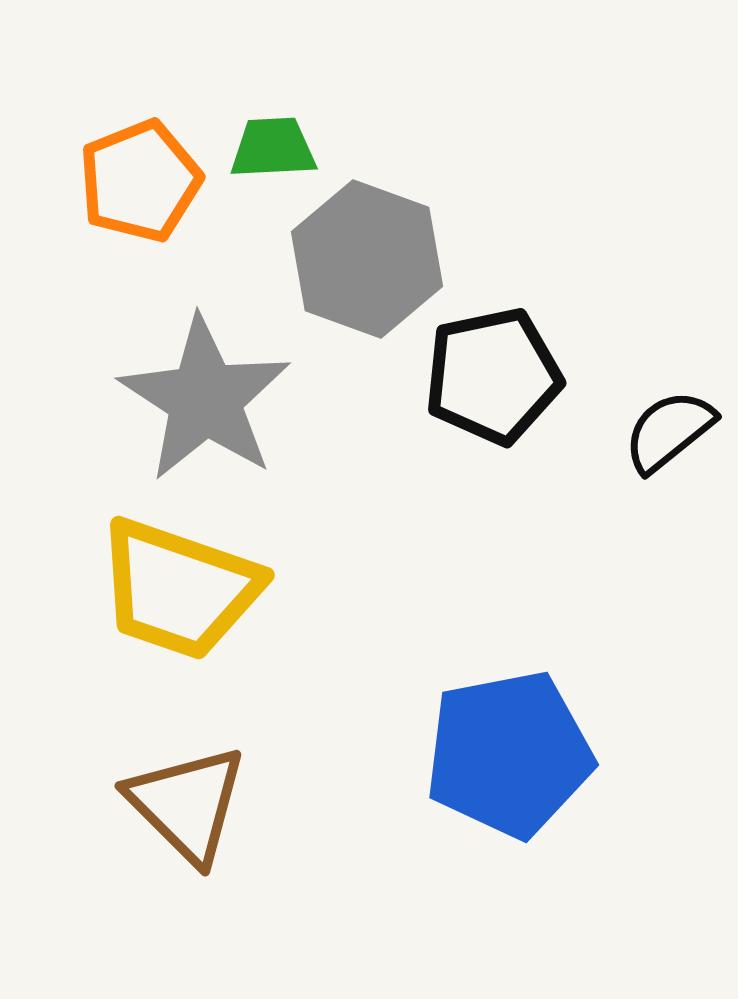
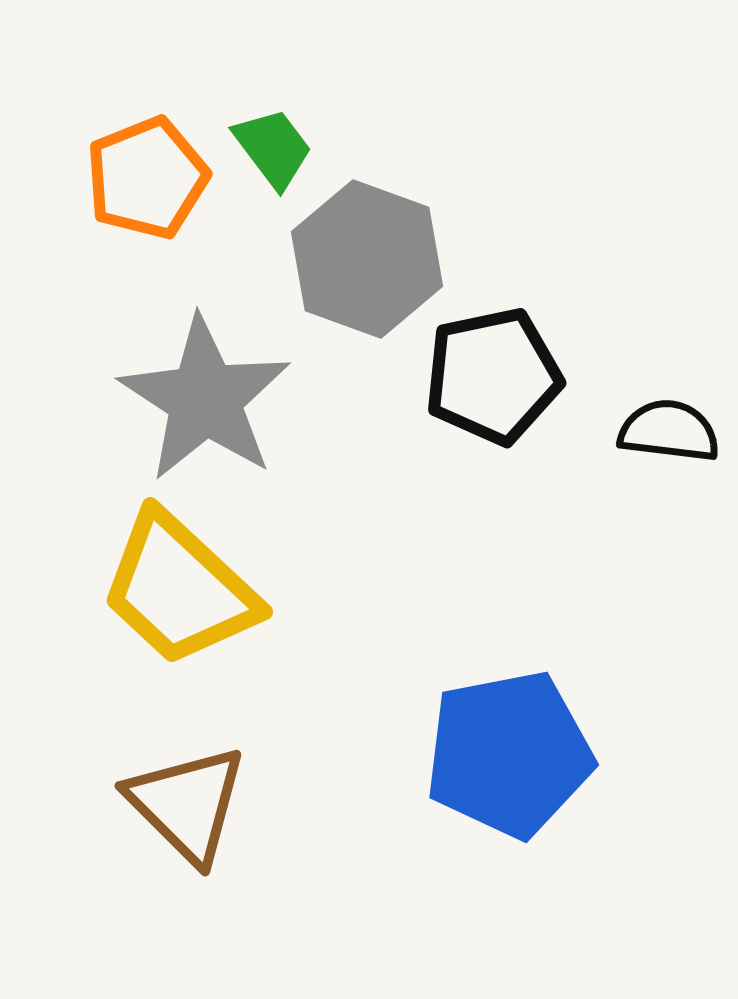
green trapezoid: rotated 56 degrees clockwise
orange pentagon: moved 7 px right, 3 px up
black semicircle: rotated 46 degrees clockwise
yellow trapezoid: rotated 24 degrees clockwise
